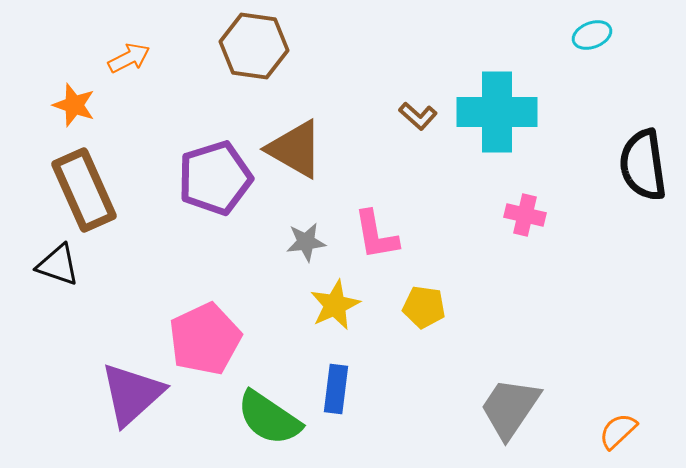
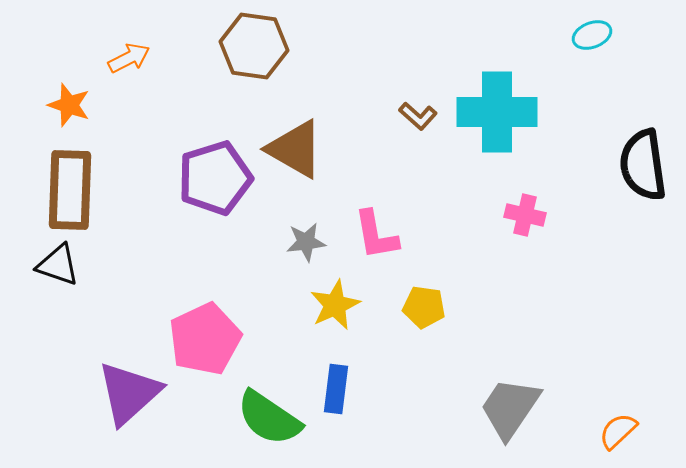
orange star: moved 5 px left
brown rectangle: moved 14 px left; rotated 26 degrees clockwise
purple triangle: moved 3 px left, 1 px up
